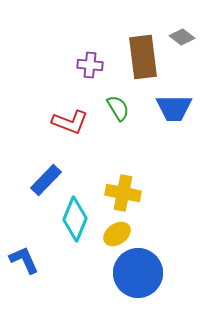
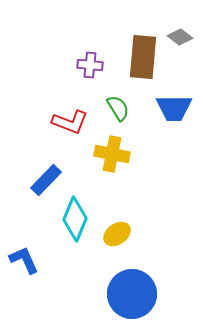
gray diamond: moved 2 px left
brown rectangle: rotated 12 degrees clockwise
yellow cross: moved 11 px left, 39 px up
blue circle: moved 6 px left, 21 px down
